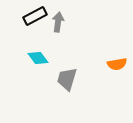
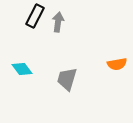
black rectangle: rotated 35 degrees counterclockwise
cyan diamond: moved 16 px left, 11 px down
